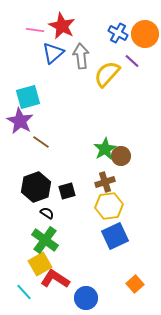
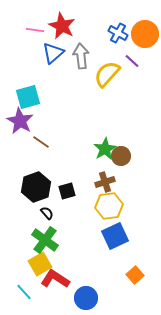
black semicircle: rotated 16 degrees clockwise
orange square: moved 9 px up
